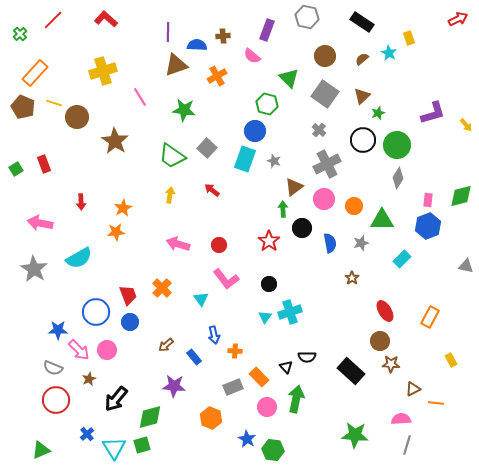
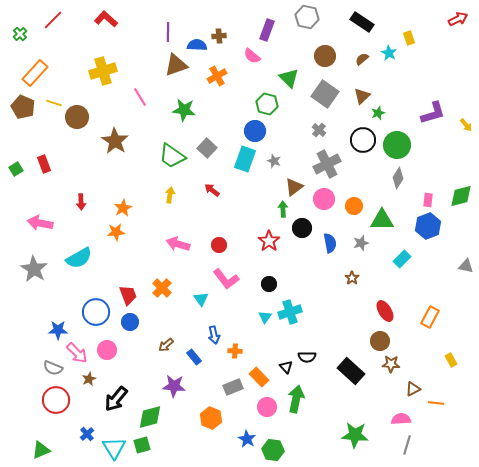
brown cross at (223, 36): moved 4 px left
pink arrow at (79, 350): moved 2 px left, 3 px down
